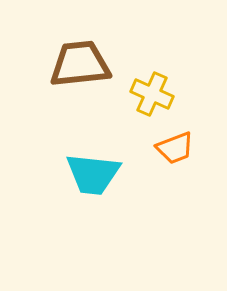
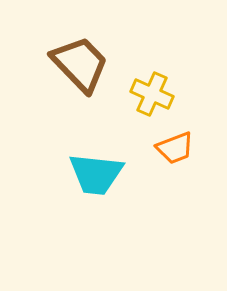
brown trapezoid: rotated 52 degrees clockwise
cyan trapezoid: moved 3 px right
